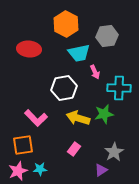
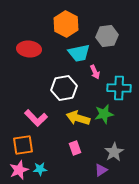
pink rectangle: moved 1 px right, 1 px up; rotated 56 degrees counterclockwise
pink star: moved 1 px right, 1 px up
